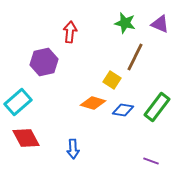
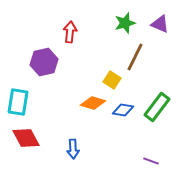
green star: rotated 30 degrees counterclockwise
cyan rectangle: rotated 40 degrees counterclockwise
